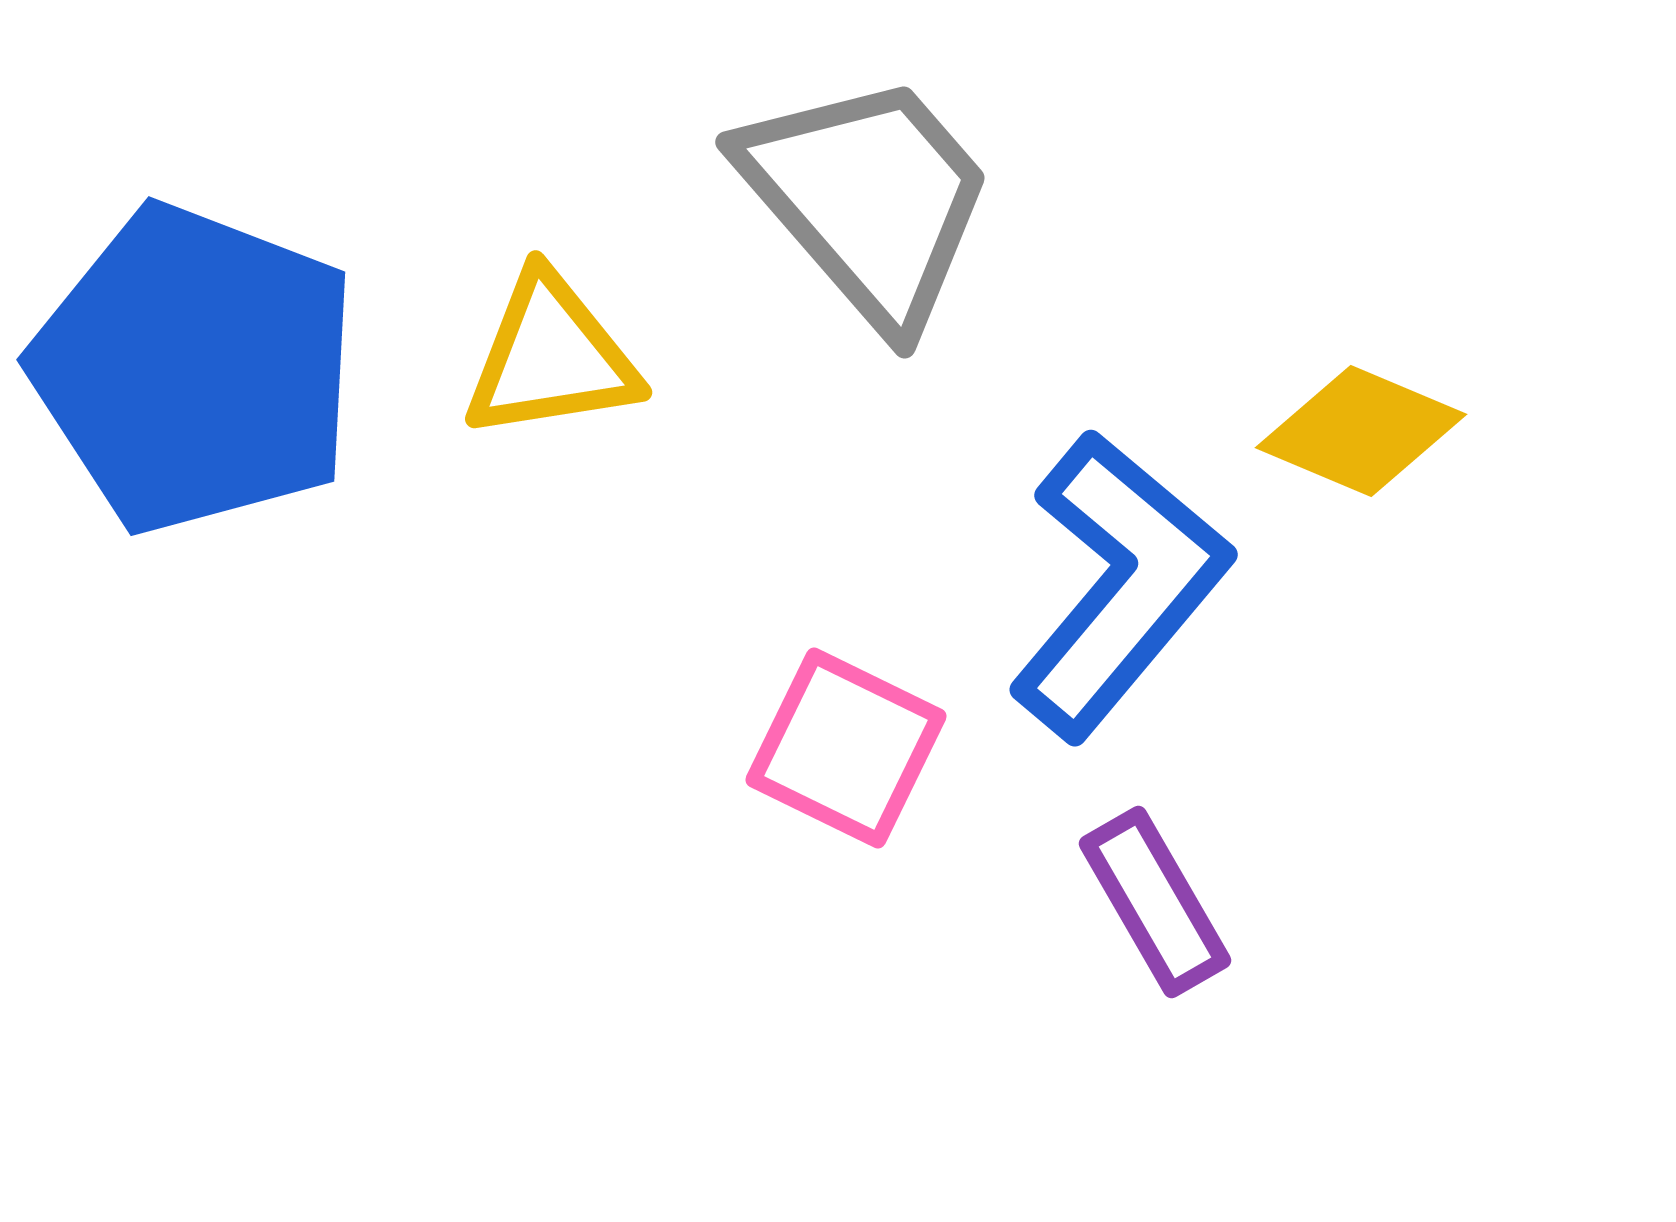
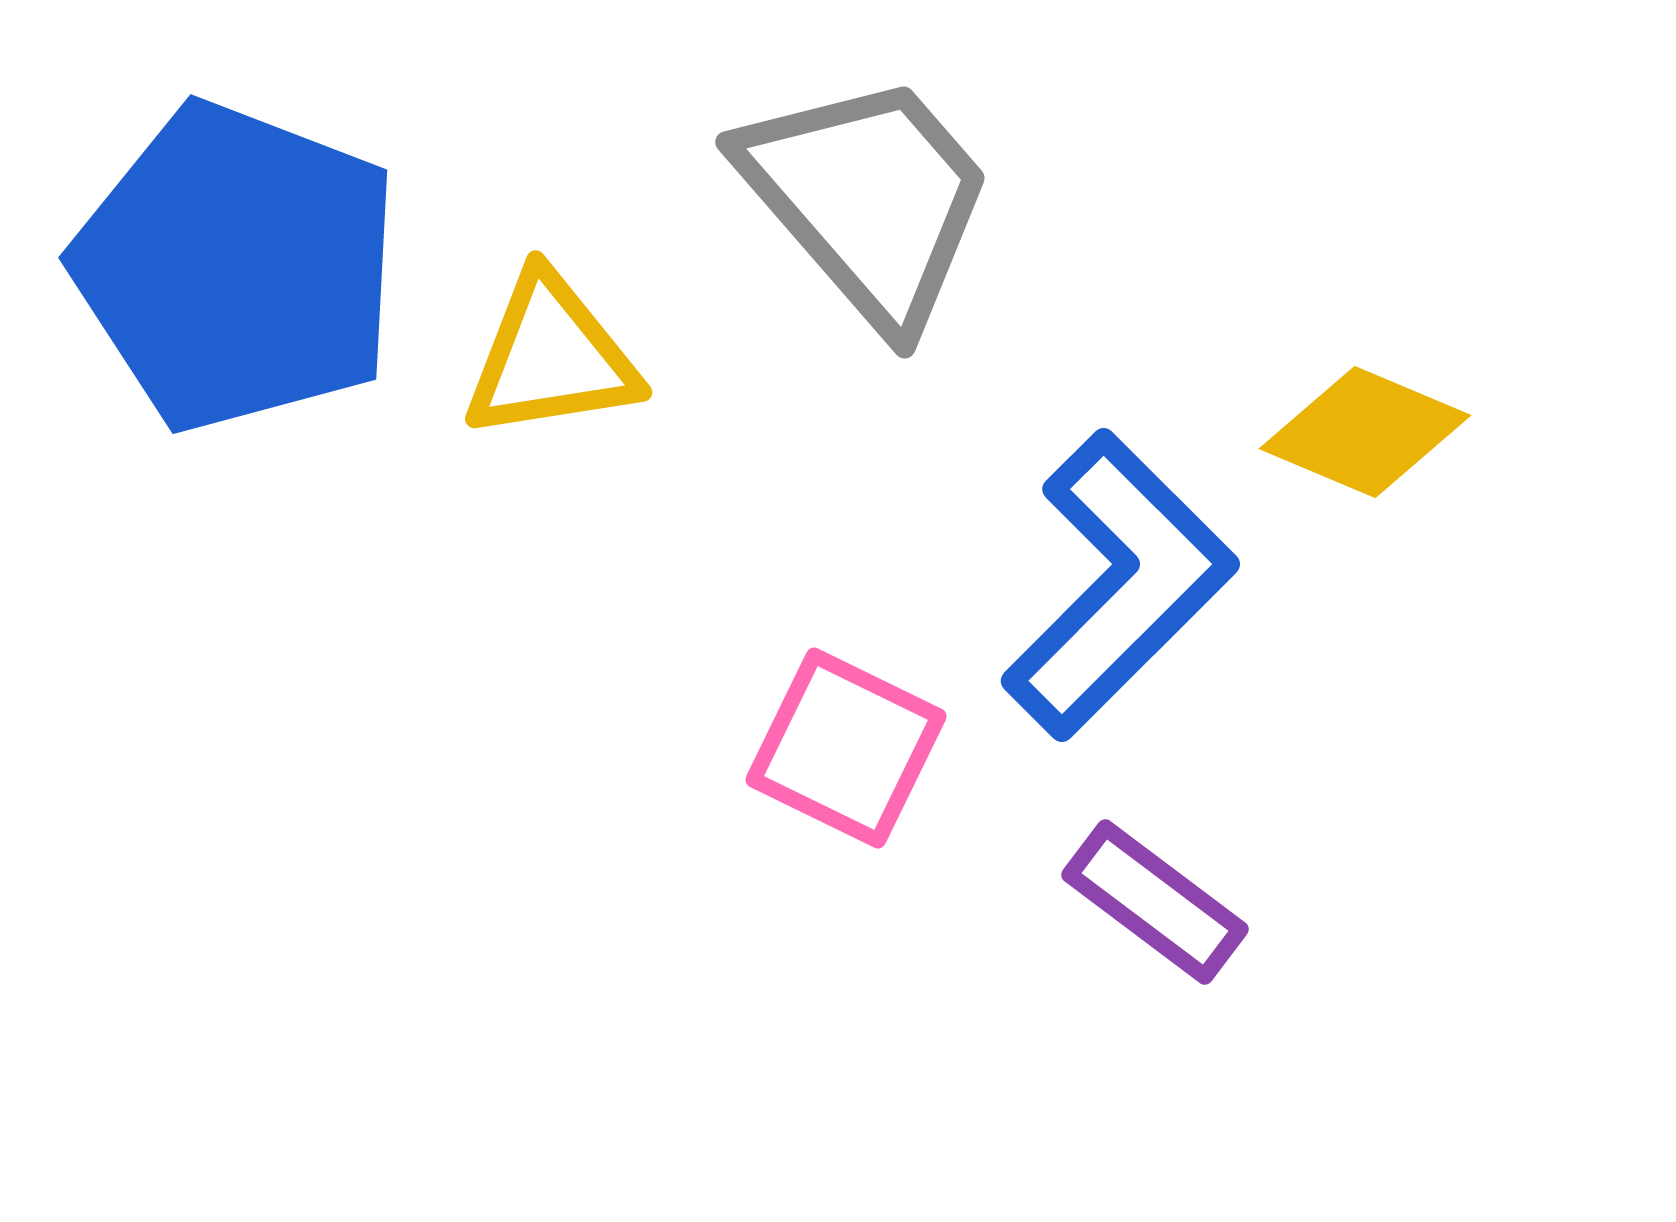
blue pentagon: moved 42 px right, 102 px up
yellow diamond: moved 4 px right, 1 px down
blue L-shape: rotated 5 degrees clockwise
purple rectangle: rotated 23 degrees counterclockwise
